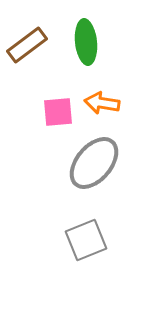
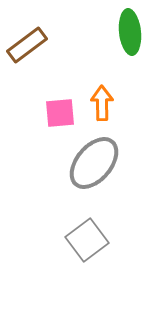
green ellipse: moved 44 px right, 10 px up
orange arrow: rotated 80 degrees clockwise
pink square: moved 2 px right, 1 px down
gray square: moved 1 px right; rotated 15 degrees counterclockwise
